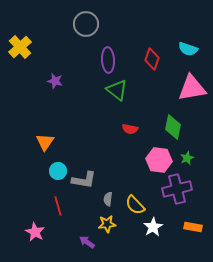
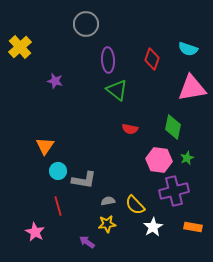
orange triangle: moved 4 px down
purple cross: moved 3 px left, 2 px down
gray semicircle: moved 2 px down; rotated 72 degrees clockwise
